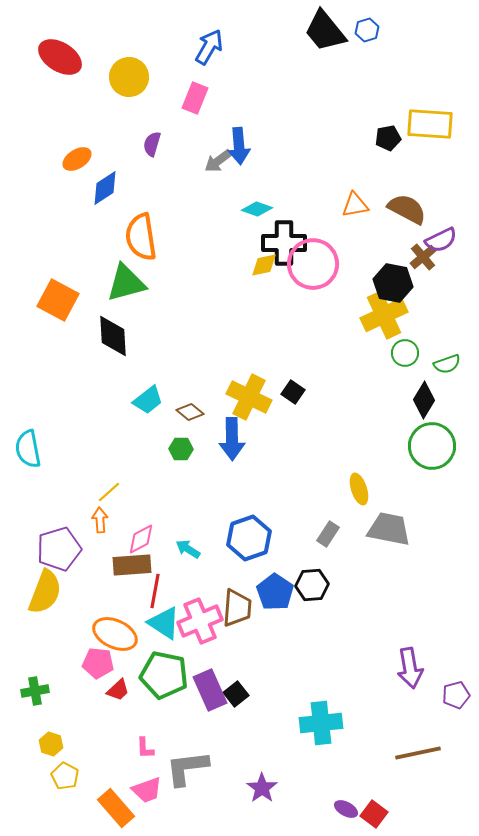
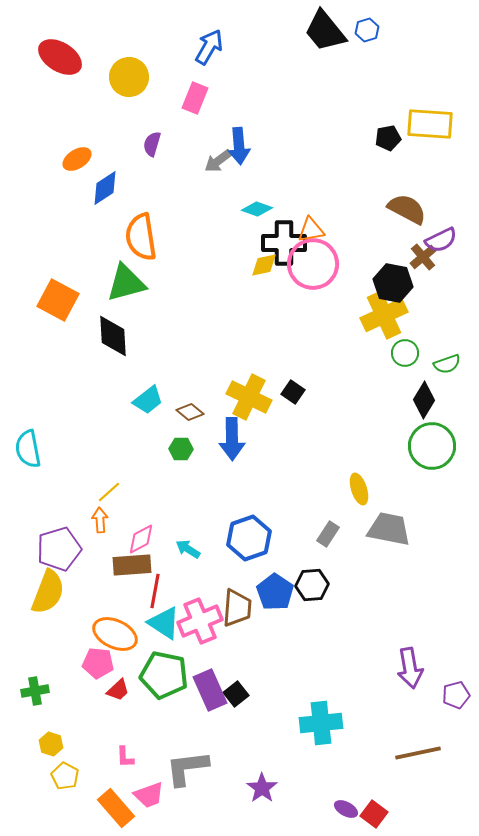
orange triangle at (355, 205): moved 44 px left, 25 px down
yellow semicircle at (45, 592): moved 3 px right
pink L-shape at (145, 748): moved 20 px left, 9 px down
pink trapezoid at (147, 790): moved 2 px right, 5 px down
